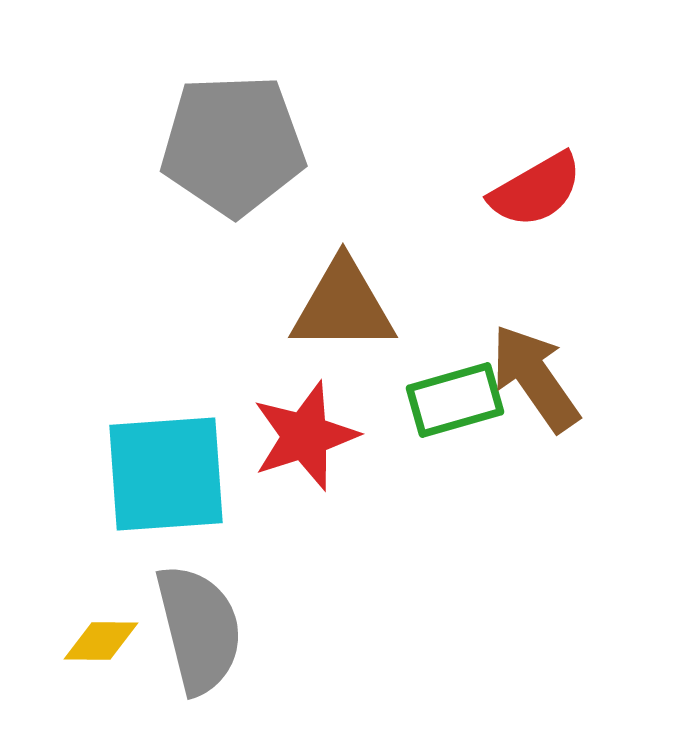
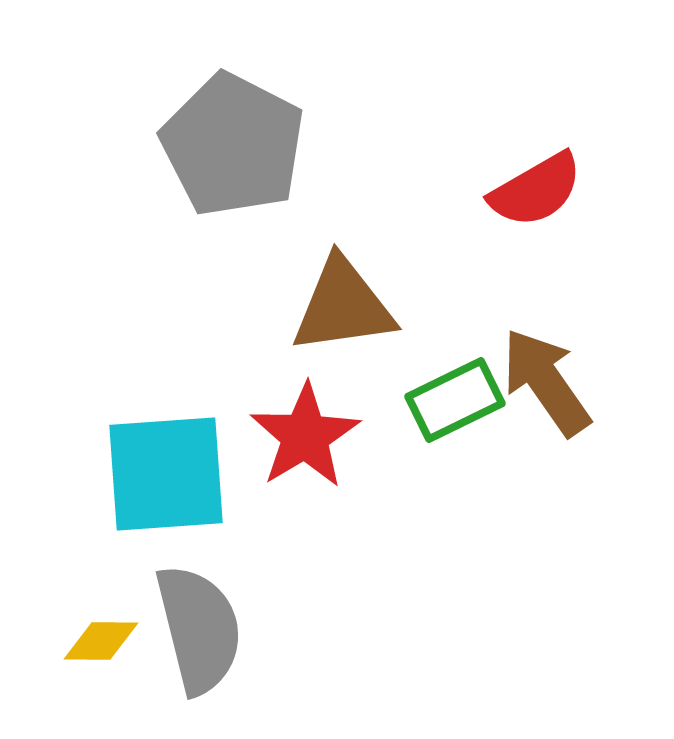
gray pentagon: rotated 29 degrees clockwise
brown triangle: rotated 8 degrees counterclockwise
brown arrow: moved 11 px right, 4 px down
green rectangle: rotated 10 degrees counterclockwise
red star: rotated 13 degrees counterclockwise
